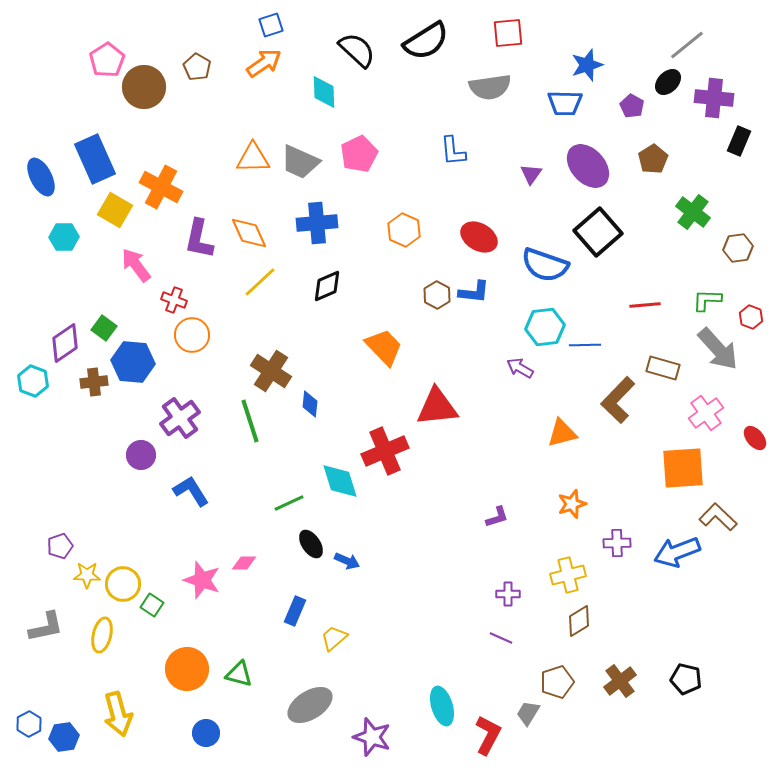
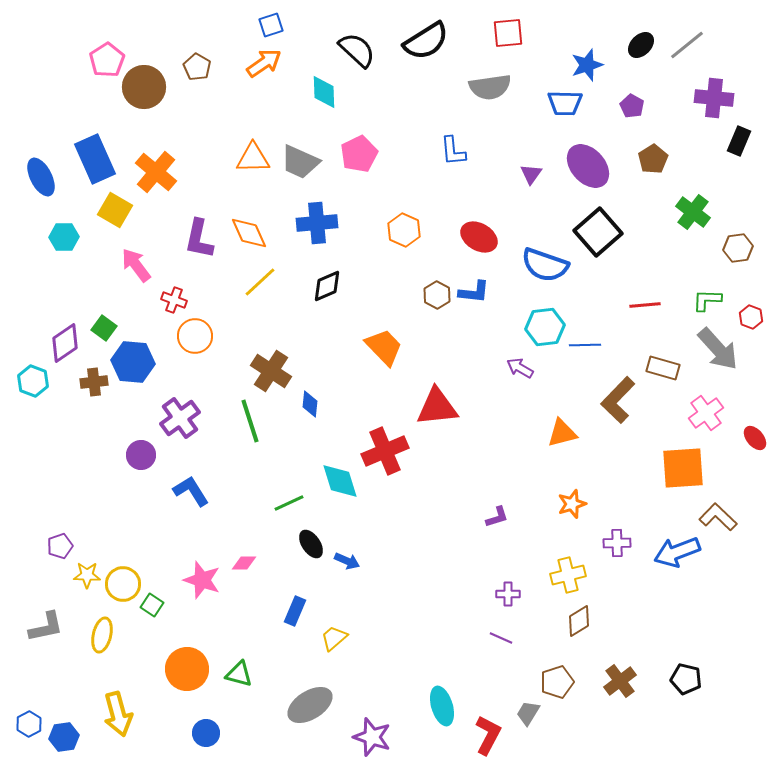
black ellipse at (668, 82): moved 27 px left, 37 px up
orange cross at (161, 187): moved 5 px left, 15 px up; rotated 12 degrees clockwise
orange circle at (192, 335): moved 3 px right, 1 px down
